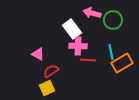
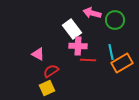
green circle: moved 2 px right
